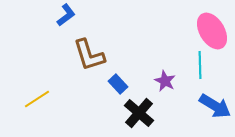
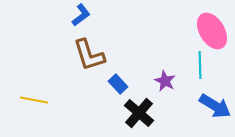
blue L-shape: moved 15 px right
yellow line: moved 3 px left, 1 px down; rotated 44 degrees clockwise
